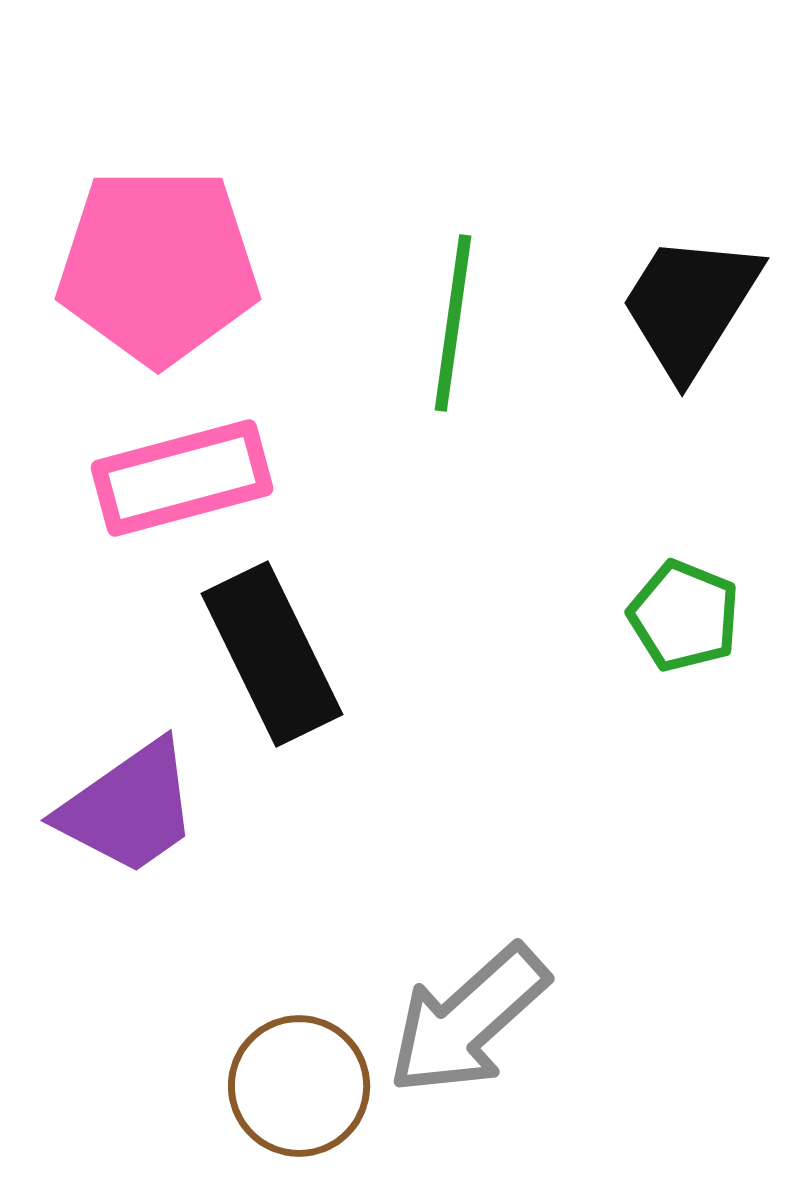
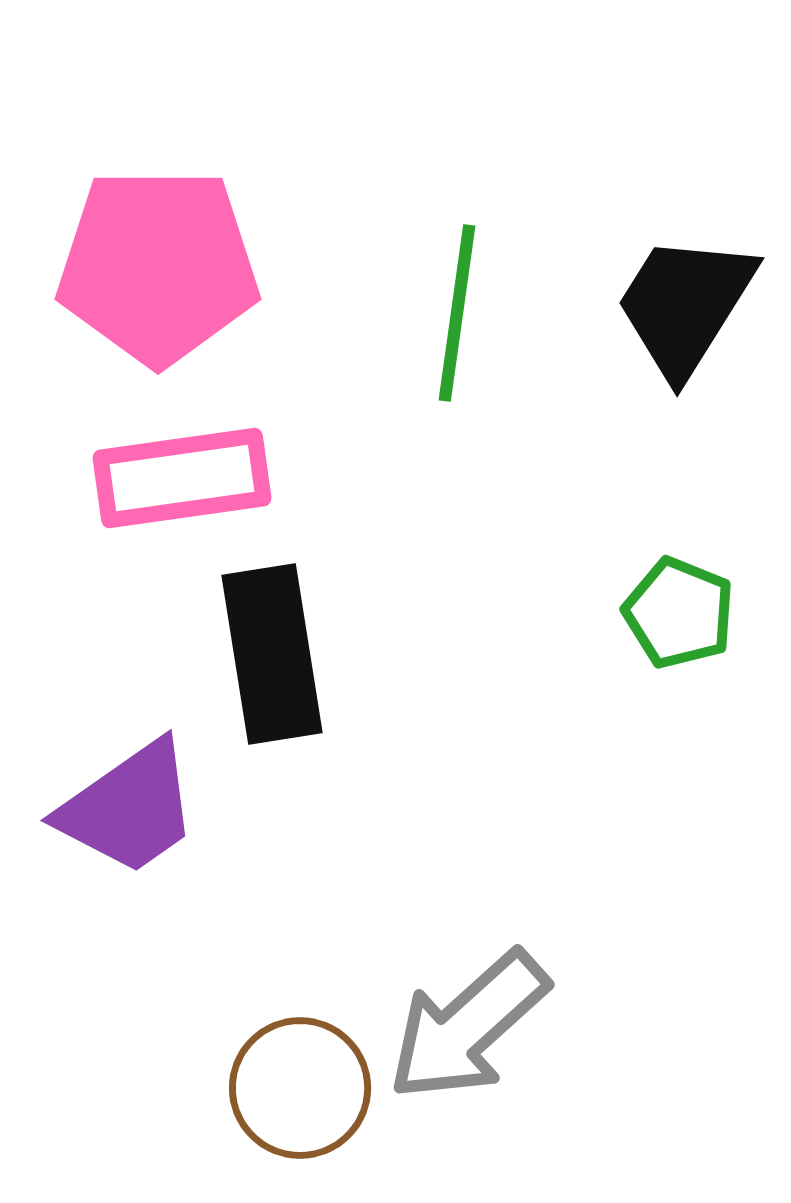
black trapezoid: moved 5 px left
green line: moved 4 px right, 10 px up
pink rectangle: rotated 7 degrees clockwise
green pentagon: moved 5 px left, 3 px up
black rectangle: rotated 17 degrees clockwise
gray arrow: moved 6 px down
brown circle: moved 1 px right, 2 px down
